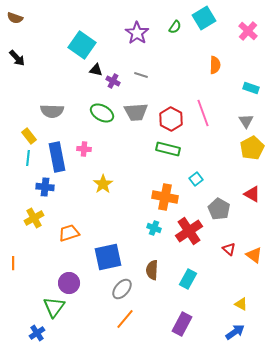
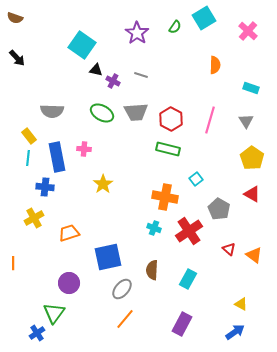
pink line at (203, 113): moved 7 px right, 7 px down; rotated 36 degrees clockwise
yellow pentagon at (252, 148): moved 10 px down; rotated 10 degrees counterclockwise
green triangle at (54, 307): moved 6 px down
